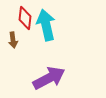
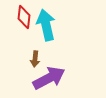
red diamond: moved 1 px left, 1 px up
brown arrow: moved 22 px right, 19 px down; rotated 14 degrees clockwise
